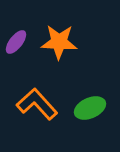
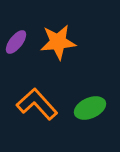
orange star: moved 1 px left; rotated 9 degrees counterclockwise
